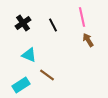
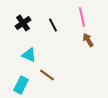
cyan rectangle: rotated 30 degrees counterclockwise
